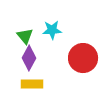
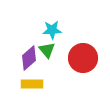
green triangle: moved 22 px right, 14 px down
purple diamond: rotated 20 degrees clockwise
